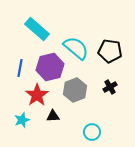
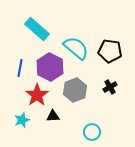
purple hexagon: rotated 20 degrees counterclockwise
